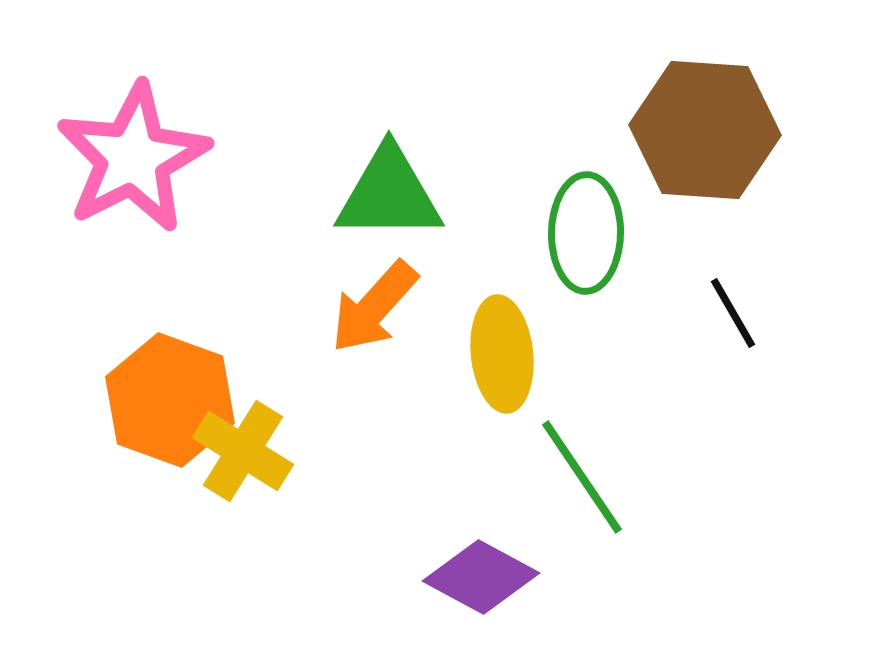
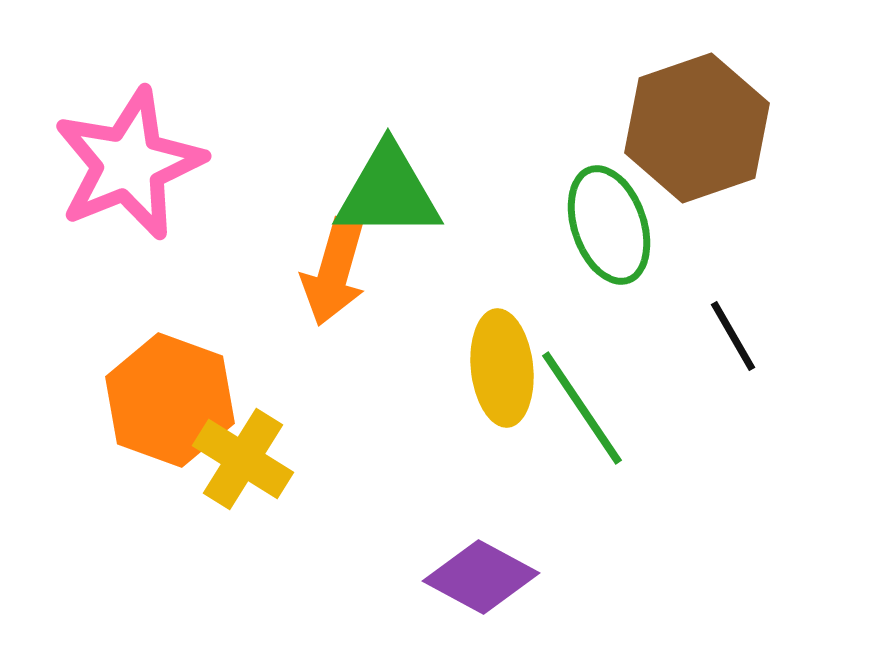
brown hexagon: moved 8 px left, 2 px up; rotated 23 degrees counterclockwise
pink star: moved 4 px left, 6 px down; rotated 5 degrees clockwise
green triangle: moved 1 px left, 2 px up
green ellipse: moved 23 px right, 8 px up; rotated 20 degrees counterclockwise
orange arrow: moved 40 px left, 35 px up; rotated 26 degrees counterclockwise
black line: moved 23 px down
yellow ellipse: moved 14 px down
yellow cross: moved 8 px down
green line: moved 69 px up
